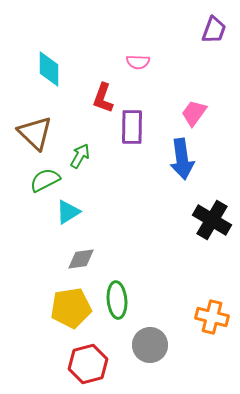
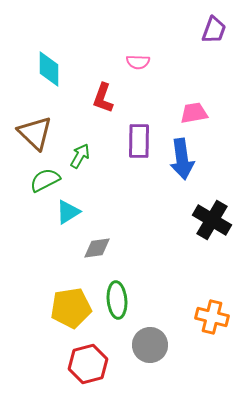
pink trapezoid: rotated 44 degrees clockwise
purple rectangle: moved 7 px right, 14 px down
gray diamond: moved 16 px right, 11 px up
